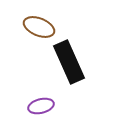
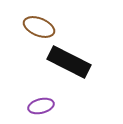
black rectangle: rotated 39 degrees counterclockwise
